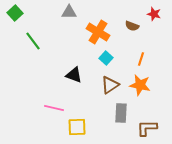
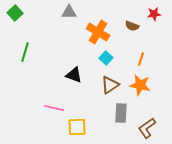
red star: rotated 24 degrees counterclockwise
green line: moved 8 px left, 11 px down; rotated 54 degrees clockwise
brown L-shape: rotated 35 degrees counterclockwise
